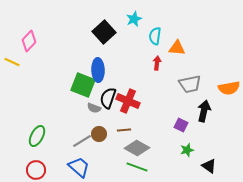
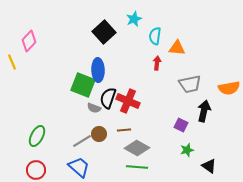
yellow line: rotated 42 degrees clockwise
green line: rotated 15 degrees counterclockwise
